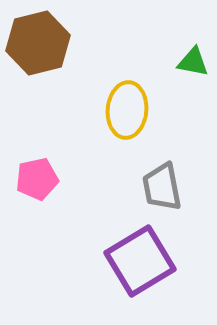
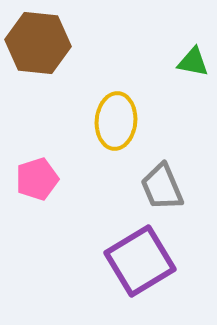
brown hexagon: rotated 20 degrees clockwise
yellow ellipse: moved 11 px left, 11 px down
pink pentagon: rotated 6 degrees counterclockwise
gray trapezoid: rotated 12 degrees counterclockwise
